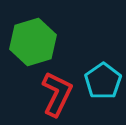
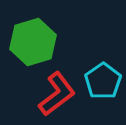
red L-shape: rotated 27 degrees clockwise
